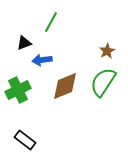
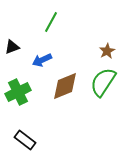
black triangle: moved 12 px left, 4 px down
blue arrow: rotated 18 degrees counterclockwise
green cross: moved 2 px down
